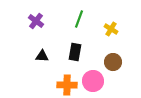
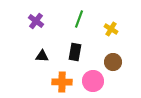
orange cross: moved 5 px left, 3 px up
